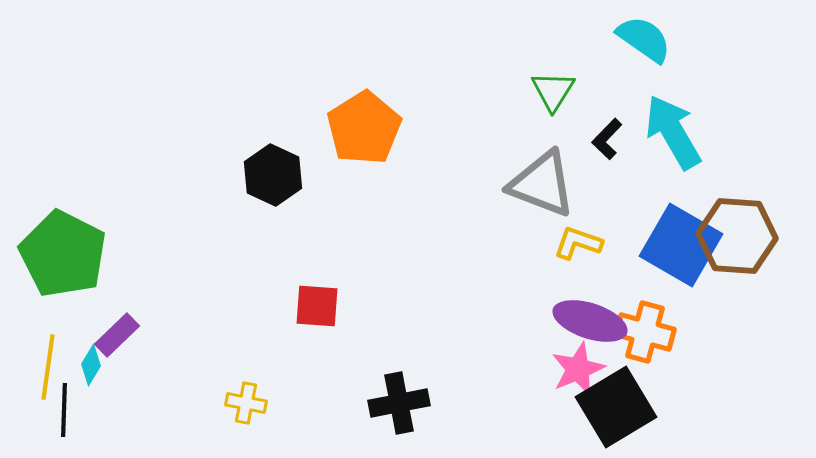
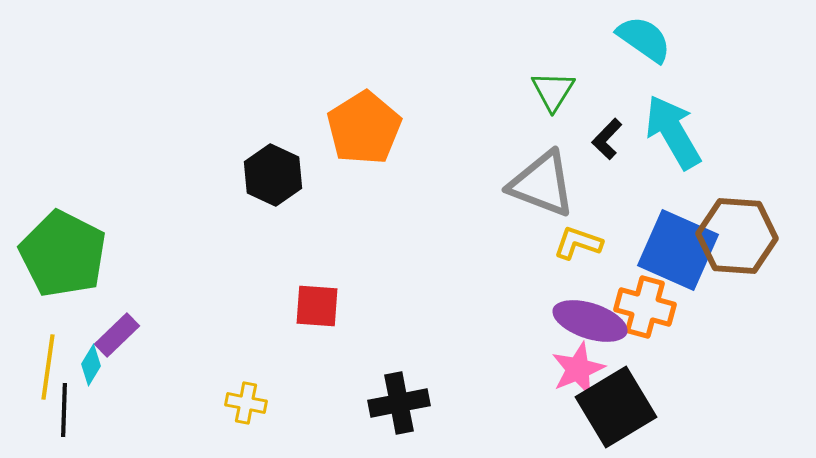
blue square: moved 3 px left, 5 px down; rotated 6 degrees counterclockwise
orange cross: moved 25 px up
